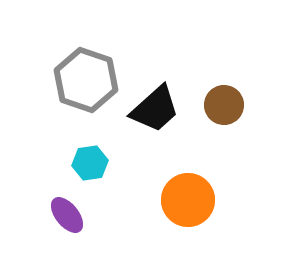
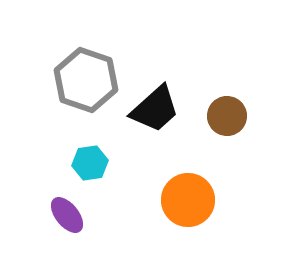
brown circle: moved 3 px right, 11 px down
